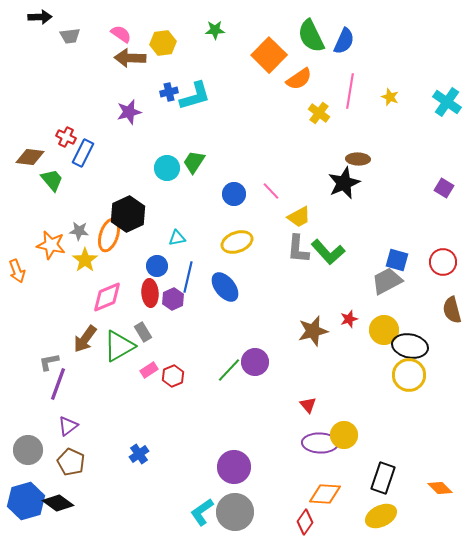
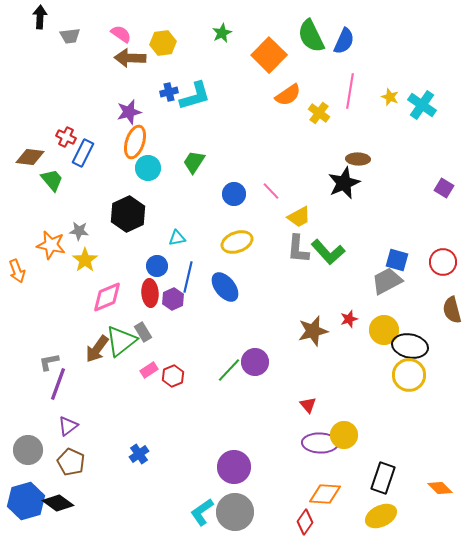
black arrow at (40, 17): rotated 85 degrees counterclockwise
green star at (215, 30): moved 7 px right, 3 px down; rotated 24 degrees counterclockwise
orange semicircle at (299, 79): moved 11 px left, 16 px down
cyan cross at (447, 102): moved 25 px left, 3 px down
cyan circle at (167, 168): moved 19 px left
orange ellipse at (109, 235): moved 26 px right, 93 px up
brown arrow at (85, 339): moved 12 px right, 10 px down
green triangle at (119, 346): moved 2 px right, 5 px up; rotated 8 degrees counterclockwise
